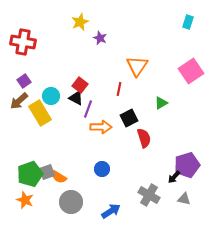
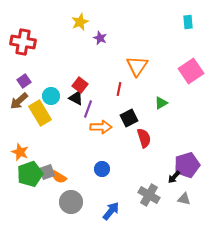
cyan rectangle: rotated 24 degrees counterclockwise
orange star: moved 5 px left, 48 px up
blue arrow: rotated 18 degrees counterclockwise
